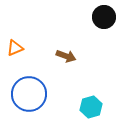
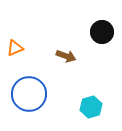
black circle: moved 2 px left, 15 px down
